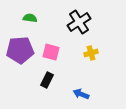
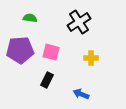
yellow cross: moved 5 px down; rotated 16 degrees clockwise
